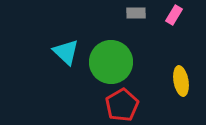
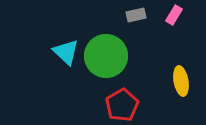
gray rectangle: moved 2 px down; rotated 12 degrees counterclockwise
green circle: moved 5 px left, 6 px up
